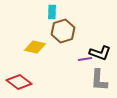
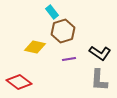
cyan rectangle: rotated 40 degrees counterclockwise
black L-shape: rotated 15 degrees clockwise
purple line: moved 16 px left
